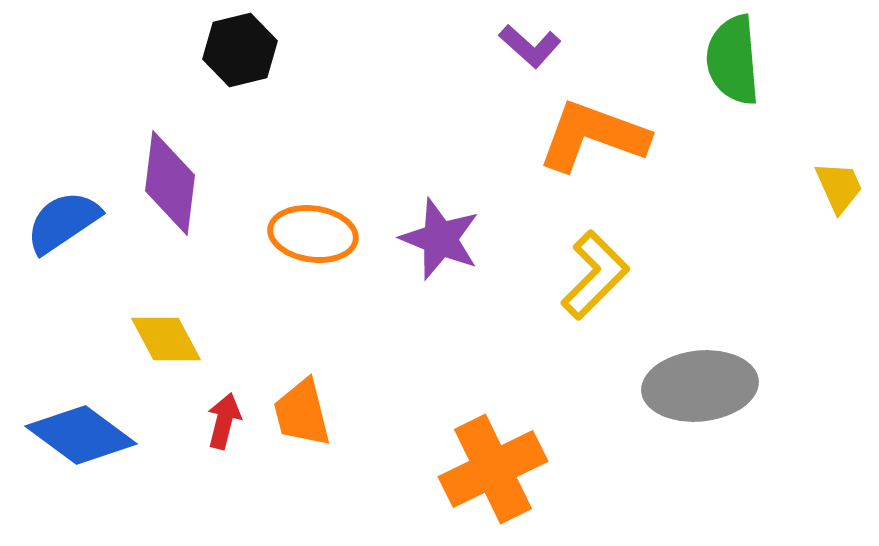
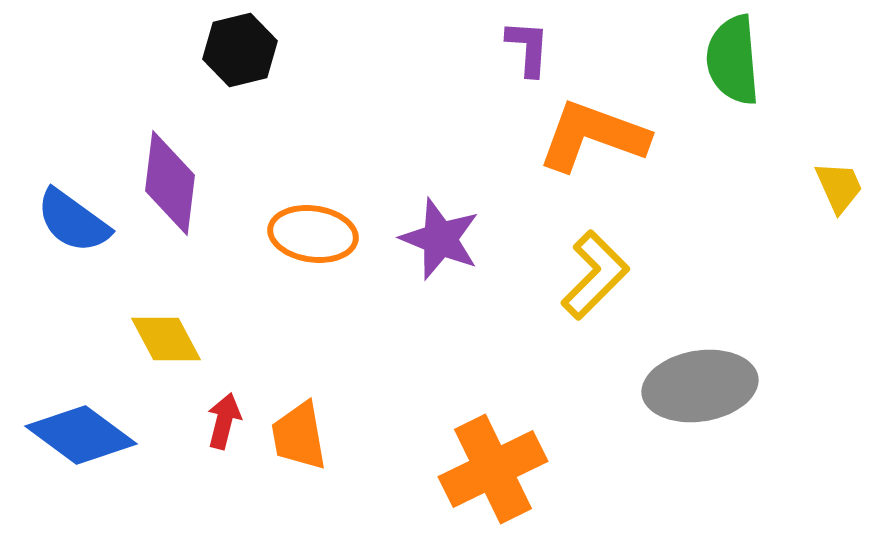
purple L-shape: moved 2 px left, 2 px down; rotated 128 degrees counterclockwise
blue semicircle: moved 10 px right, 1 px up; rotated 110 degrees counterclockwise
gray ellipse: rotated 3 degrees counterclockwise
orange trapezoid: moved 3 px left, 23 px down; rotated 4 degrees clockwise
